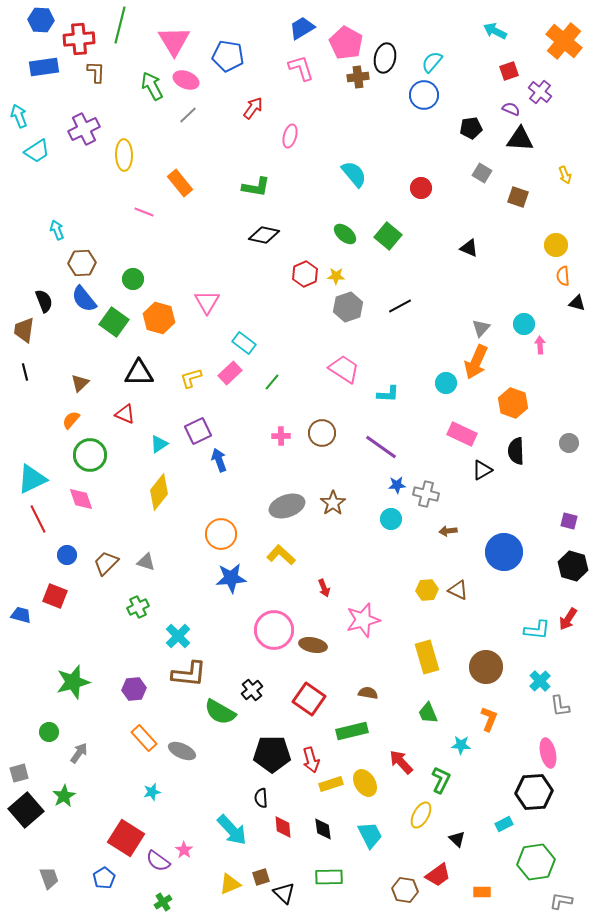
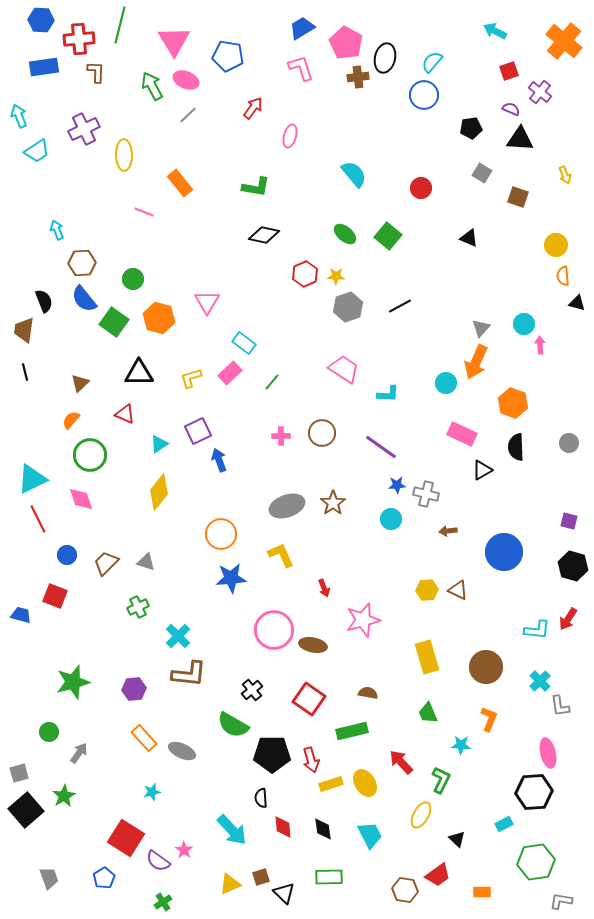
black triangle at (469, 248): moved 10 px up
black semicircle at (516, 451): moved 4 px up
yellow L-shape at (281, 555): rotated 24 degrees clockwise
green semicircle at (220, 712): moved 13 px right, 13 px down
